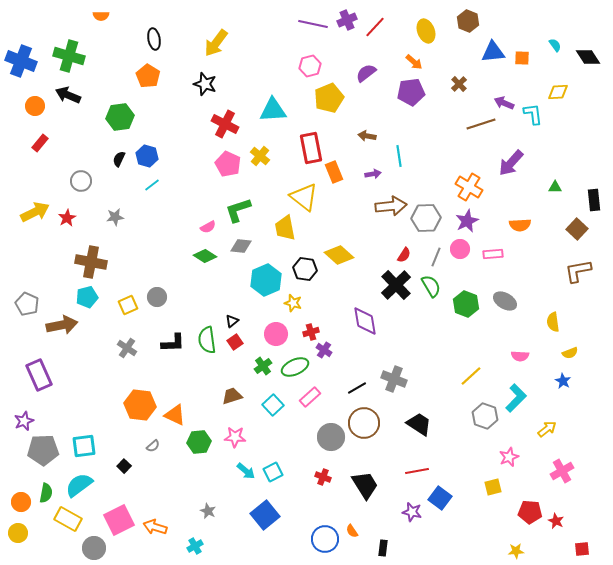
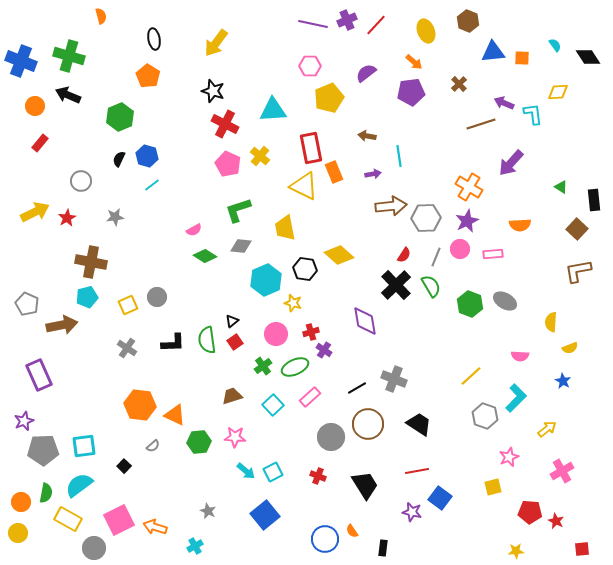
orange semicircle at (101, 16): rotated 105 degrees counterclockwise
red line at (375, 27): moved 1 px right, 2 px up
pink hexagon at (310, 66): rotated 15 degrees clockwise
black star at (205, 84): moved 8 px right, 7 px down
green hexagon at (120, 117): rotated 16 degrees counterclockwise
green triangle at (555, 187): moved 6 px right; rotated 32 degrees clockwise
yellow triangle at (304, 197): moved 11 px up; rotated 12 degrees counterclockwise
pink semicircle at (208, 227): moved 14 px left, 3 px down
green hexagon at (466, 304): moved 4 px right
yellow semicircle at (553, 322): moved 2 px left; rotated 12 degrees clockwise
yellow semicircle at (570, 353): moved 5 px up
brown circle at (364, 423): moved 4 px right, 1 px down
red cross at (323, 477): moved 5 px left, 1 px up
